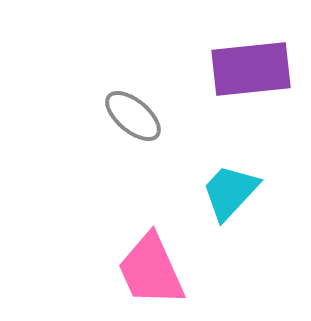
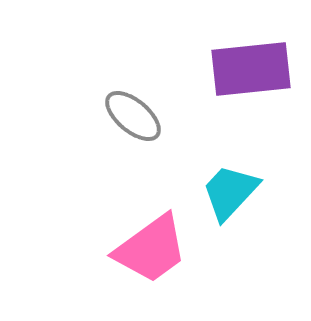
pink trapezoid: moved 21 px up; rotated 102 degrees counterclockwise
